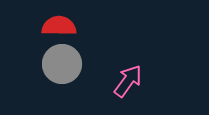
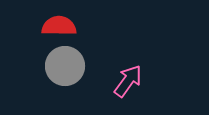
gray circle: moved 3 px right, 2 px down
